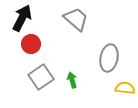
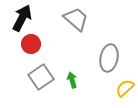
yellow semicircle: rotated 48 degrees counterclockwise
